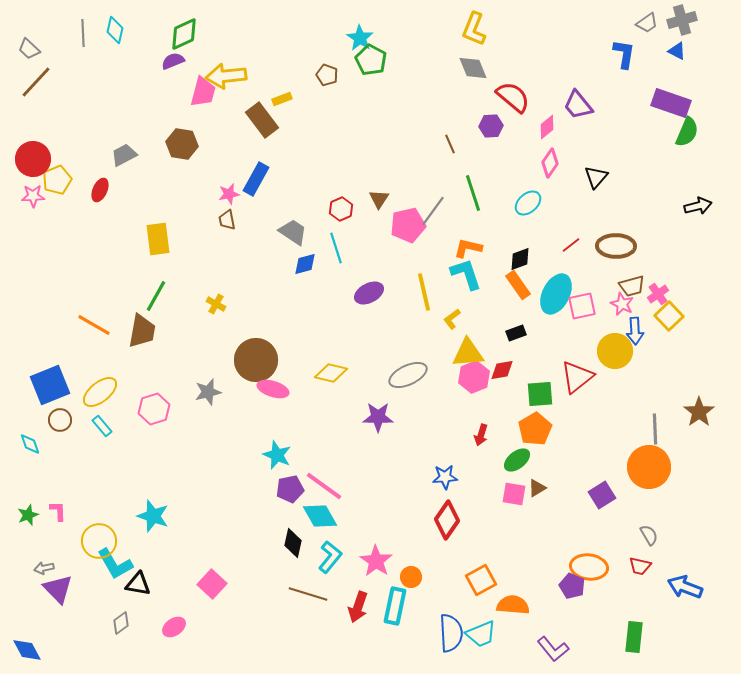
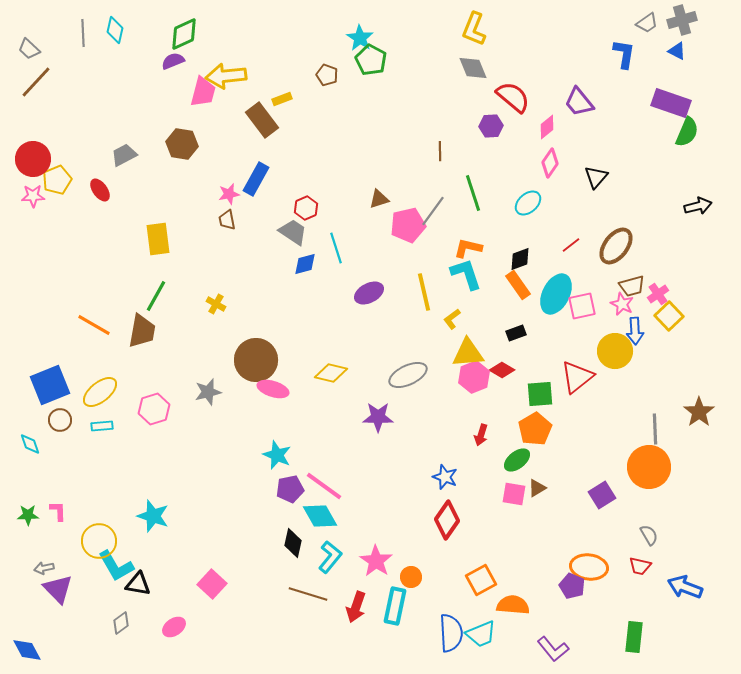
purple trapezoid at (578, 105): moved 1 px right, 3 px up
brown line at (450, 144): moved 10 px left, 7 px down; rotated 24 degrees clockwise
red ellipse at (100, 190): rotated 60 degrees counterclockwise
brown triangle at (379, 199): rotated 40 degrees clockwise
red hexagon at (341, 209): moved 35 px left, 1 px up
brown ellipse at (616, 246): rotated 54 degrees counterclockwise
red diamond at (502, 370): rotated 40 degrees clockwise
cyan rectangle at (102, 426): rotated 55 degrees counterclockwise
blue star at (445, 477): rotated 25 degrees clockwise
green star at (28, 515): rotated 20 degrees clockwise
cyan L-shape at (115, 564): moved 1 px right, 2 px down
red arrow at (358, 607): moved 2 px left
